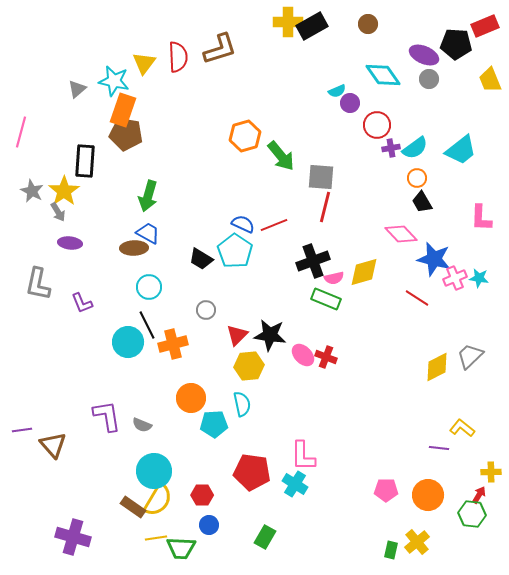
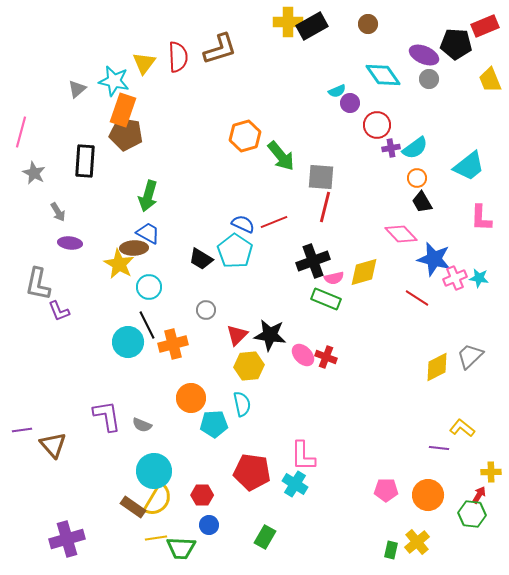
cyan trapezoid at (461, 150): moved 8 px right, 16 px down
gray star at (32, 191): moved 2 px right, 18 px up
yellow star at (64, 191): moved 55 px right, 73 px down; rotated 8 degrees counterclockwise
red line at (274, 225): moved 3 px up
purple L-shape at (82, 303): moved 23 px left, 8 px down
purple cross at (73, 537): moved 6 px left, 2 px down; rotated 32 degrees counterclockwise
